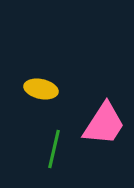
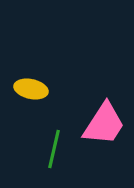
yellow ellipse: moved 10 px left
